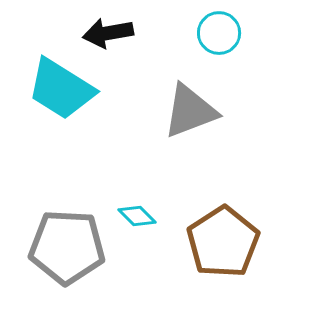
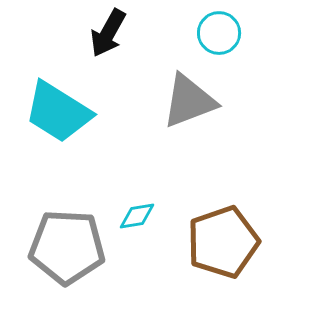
black arrow: rotated 51 degrees counterclockwise
cyan trapezoid: moved 3 px left, 23 px down
gray triangle: moved 1 px left, 10 px up
cyan diamond: rotated 54 degrees counterclockwise
brown pentagon: rotated 14 degrees clockwise
